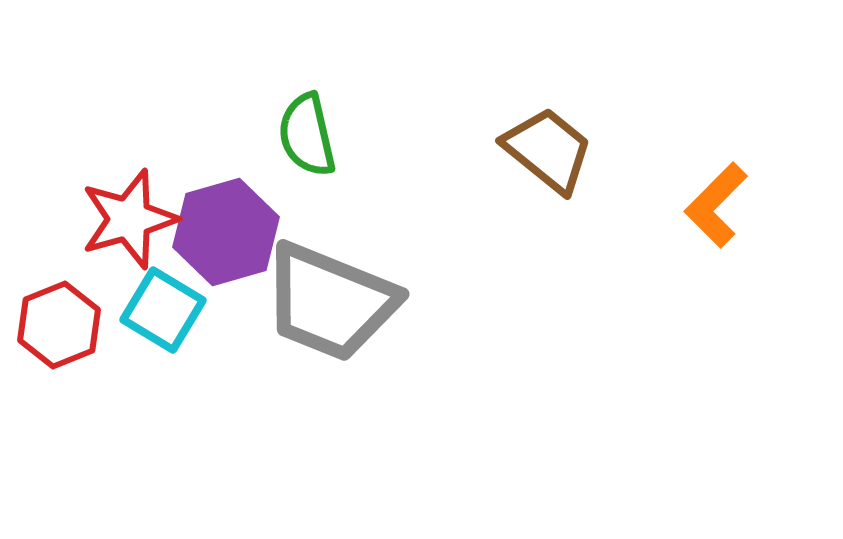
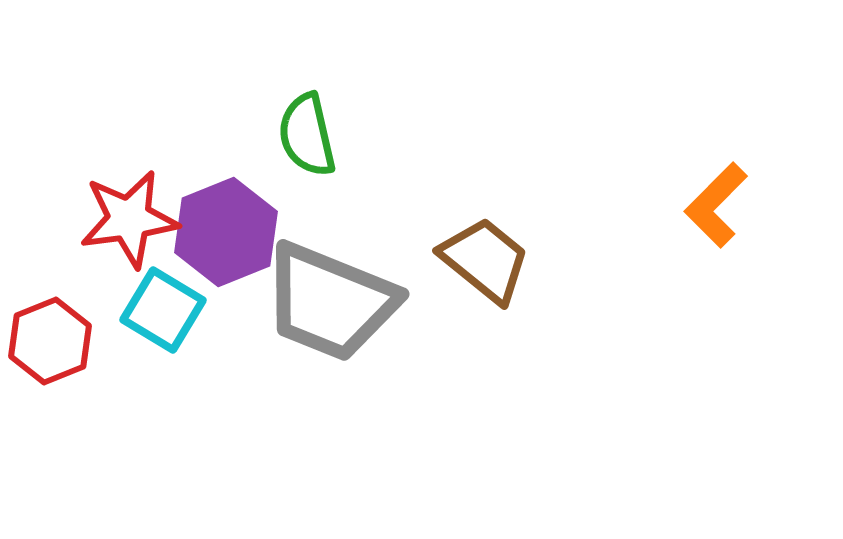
brown trapezoid: moved 63 px left, 110 px down
red star: rotated 8 degrees clockwise
purple hexagon: rotated 6 degrees counterclockwise
red hexagon: moved 9 px left, 16 px down
